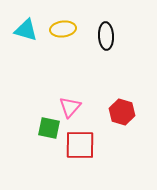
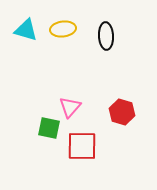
red square: moved 2 px right, 1 px down
